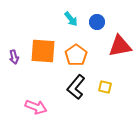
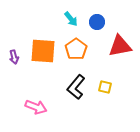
orange pentagon: moved 6 px up
